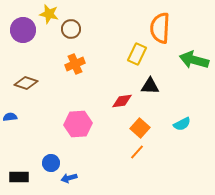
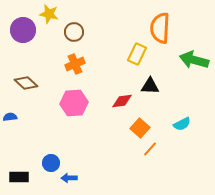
brown circle: moved 3 px right, 3 px down
brown diamond: rotated 25 degrees clockwise
pink hexagon: moved 4 px left, 21 px up
orange line: moved 13 px right, 3 px up
blue arrow: rotated 14 degrees clockwise
